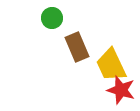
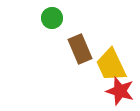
brown rectangle: moved 3 px right, 2 px down
red star: moved 1 px left, 1 px down
